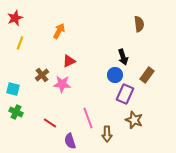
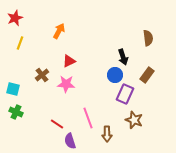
brown semicircle: moved 9 px right, 14 px down
pink star: moved 4 px right
red line: moved 7 px right, 1 px down
